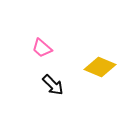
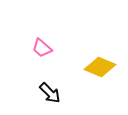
black arrow: moved 3 px left, 8 px down
